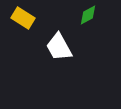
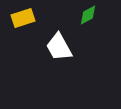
yellow rectangle: rotated 50 degrees counterclockwise
